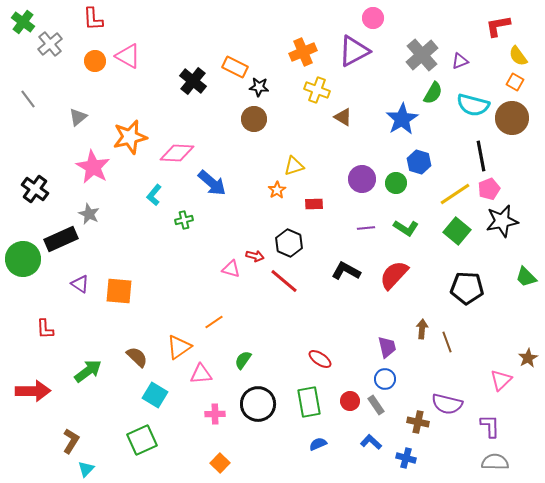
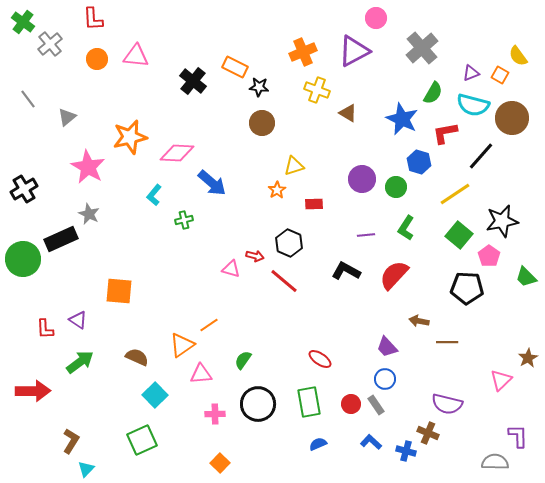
pink circle at (373, 18): moved 3 px right
red L-shape at (498, 26): moved 53 px left, 107 px down
gray cross at (422, 55): moved 7 px up
pink triangle at (128, 56): moved 8 px right; rotated 24 degrees counterclockwise
orange circle at (95, 61): moved 2 px right, 2 px up
purple triangle at (460, 61): moved 11 px right, 12 px down
orange square at (515, 82): moved 15 px left, 7 px up
gray triangle at (78, 117): moved 11 px left
brown triangle at (343, 117): moved 5 px right, 4 px up
brown circle at (254, 119): moved 8 px right, 4 px down
blue star at (402, 119): rotated 16 degrees counterclockwise
black line at (481, 156): rotated 52 degrees clockwise
pink star at (93, 167): moved 5 px left
green circle at (396, 183): moved 4 px down
black cross at (35, 189): moved 11 px left; rotated 24 degrees clockwise
pink pentagon at (489, 189): moved 67 px down; rotated 15 degrees counterclockwise
purple line at (366, 228): moved 7 px down
green L-shape at (406, 228): rotated 90 degrees clockwise
green square at (457, 231): moved 2 px right, 4 px down
purple triangle at (80, 284): moved 2 px left, 36 px down
orange line at (214, 322): moved 5 px left, 3 px down
brown arrow at (422, 329): moved 3 px left, 8 px up; rotated 84 degrees counterclockwise
brown line at (447, 342): rotated 70 degrees counterclockwise
orange triangle at (179, 347): moved 3 px right, 2 px up
purple trapezoid at (387, 347): rotated 150 degrees clockwise
brown semicircle at (137, 357): rotated 20 degrees counterclockwise
green arrow at (88, 371): moved 8 px left, 9 px up
cyan square at (155, 395): rotated 15 degrees clockwise
red circle at (350, 401): moved 1 px right, 3 px down
brown cross at (418, 422): moved 10 px right, 11 px down; rotated 10 degrees clockwise
purple L-shape at (490, 426): moved 28 px right, 10 px down
blue cross at (406, 458): moved 7 px up
